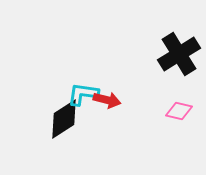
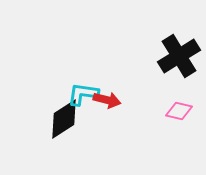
black cross: moved 2 px down
